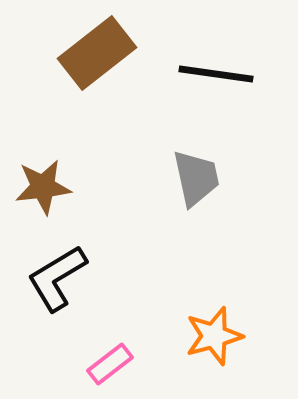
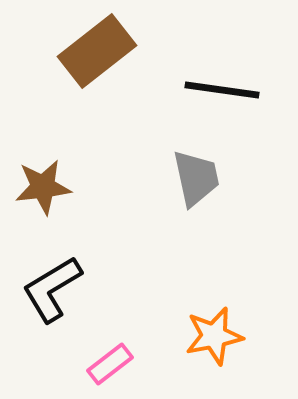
brown rectangle: moved 2 px up
black line: moved 6 px right, 16 px down
black L-shape: moved 5 px left, 11 px down
orange star: rotated 4 degrees clockwise
